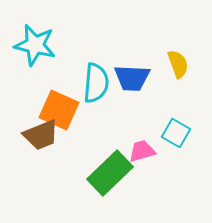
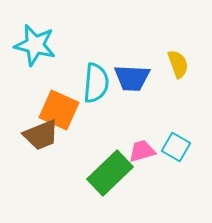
cyan square: moved 14 px down
